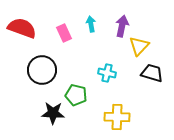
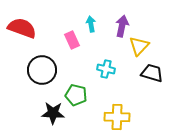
pink rectangle: moved 8 px right, 7 px down
cyan cross: moved 1 px left, 4 px up
